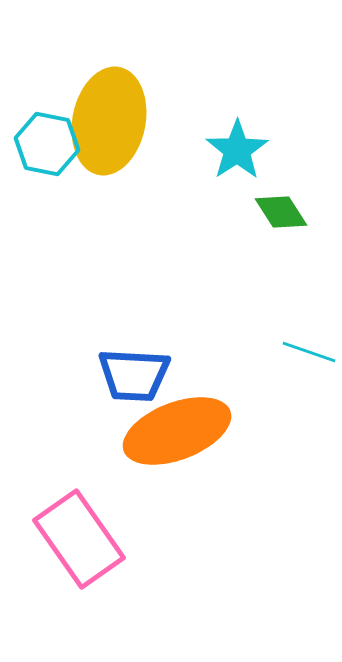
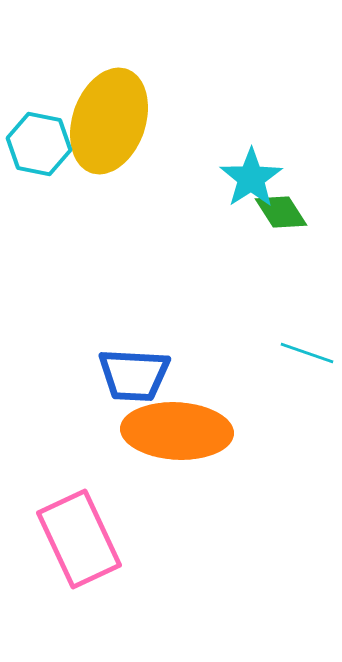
yellow ellipse: rotated 8 degrees clockwise
cyan hexagon: moved 8 px left
cyan star: moved 14 px right, 28 px down
cyan line: moved 2 px left, 1 px down
orange ellipse: rotated 24 degrees clockwise
pink rectangle: rotated 10 degrees clockwise
